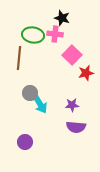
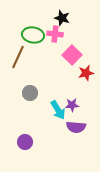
brown line: moved 1 px left, 1 px up; rotated 20 degrees clockwise
cyan arrow: moved 18 px right, 6 px down
